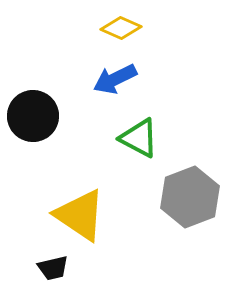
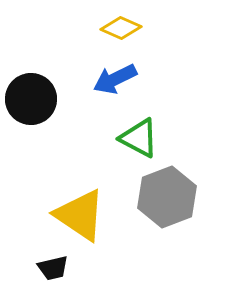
black circle: moved 2 px left, 17 px up
gray hexagon: moved 23 px left
